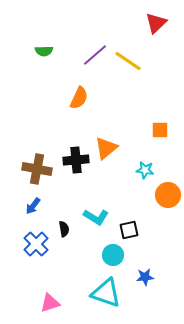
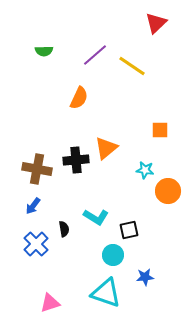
yellow line: moved 4 px right, 5 px down
orange circle: moved 4 px up
